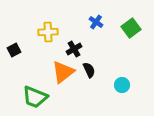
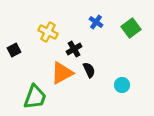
yellow cross: rotated 30 degrees clockwise
orange triangle: moved 1 px left, 1 px down; rotated 10 degrees clockwise
green trapezoid: rotated 92 degrees counterclockwise
